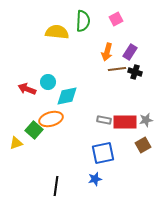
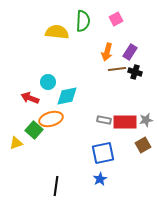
red arrow: moved 3 px right, 9 px down
blue star: moved 5 px right; rotated 16 degrees counterclockwise
